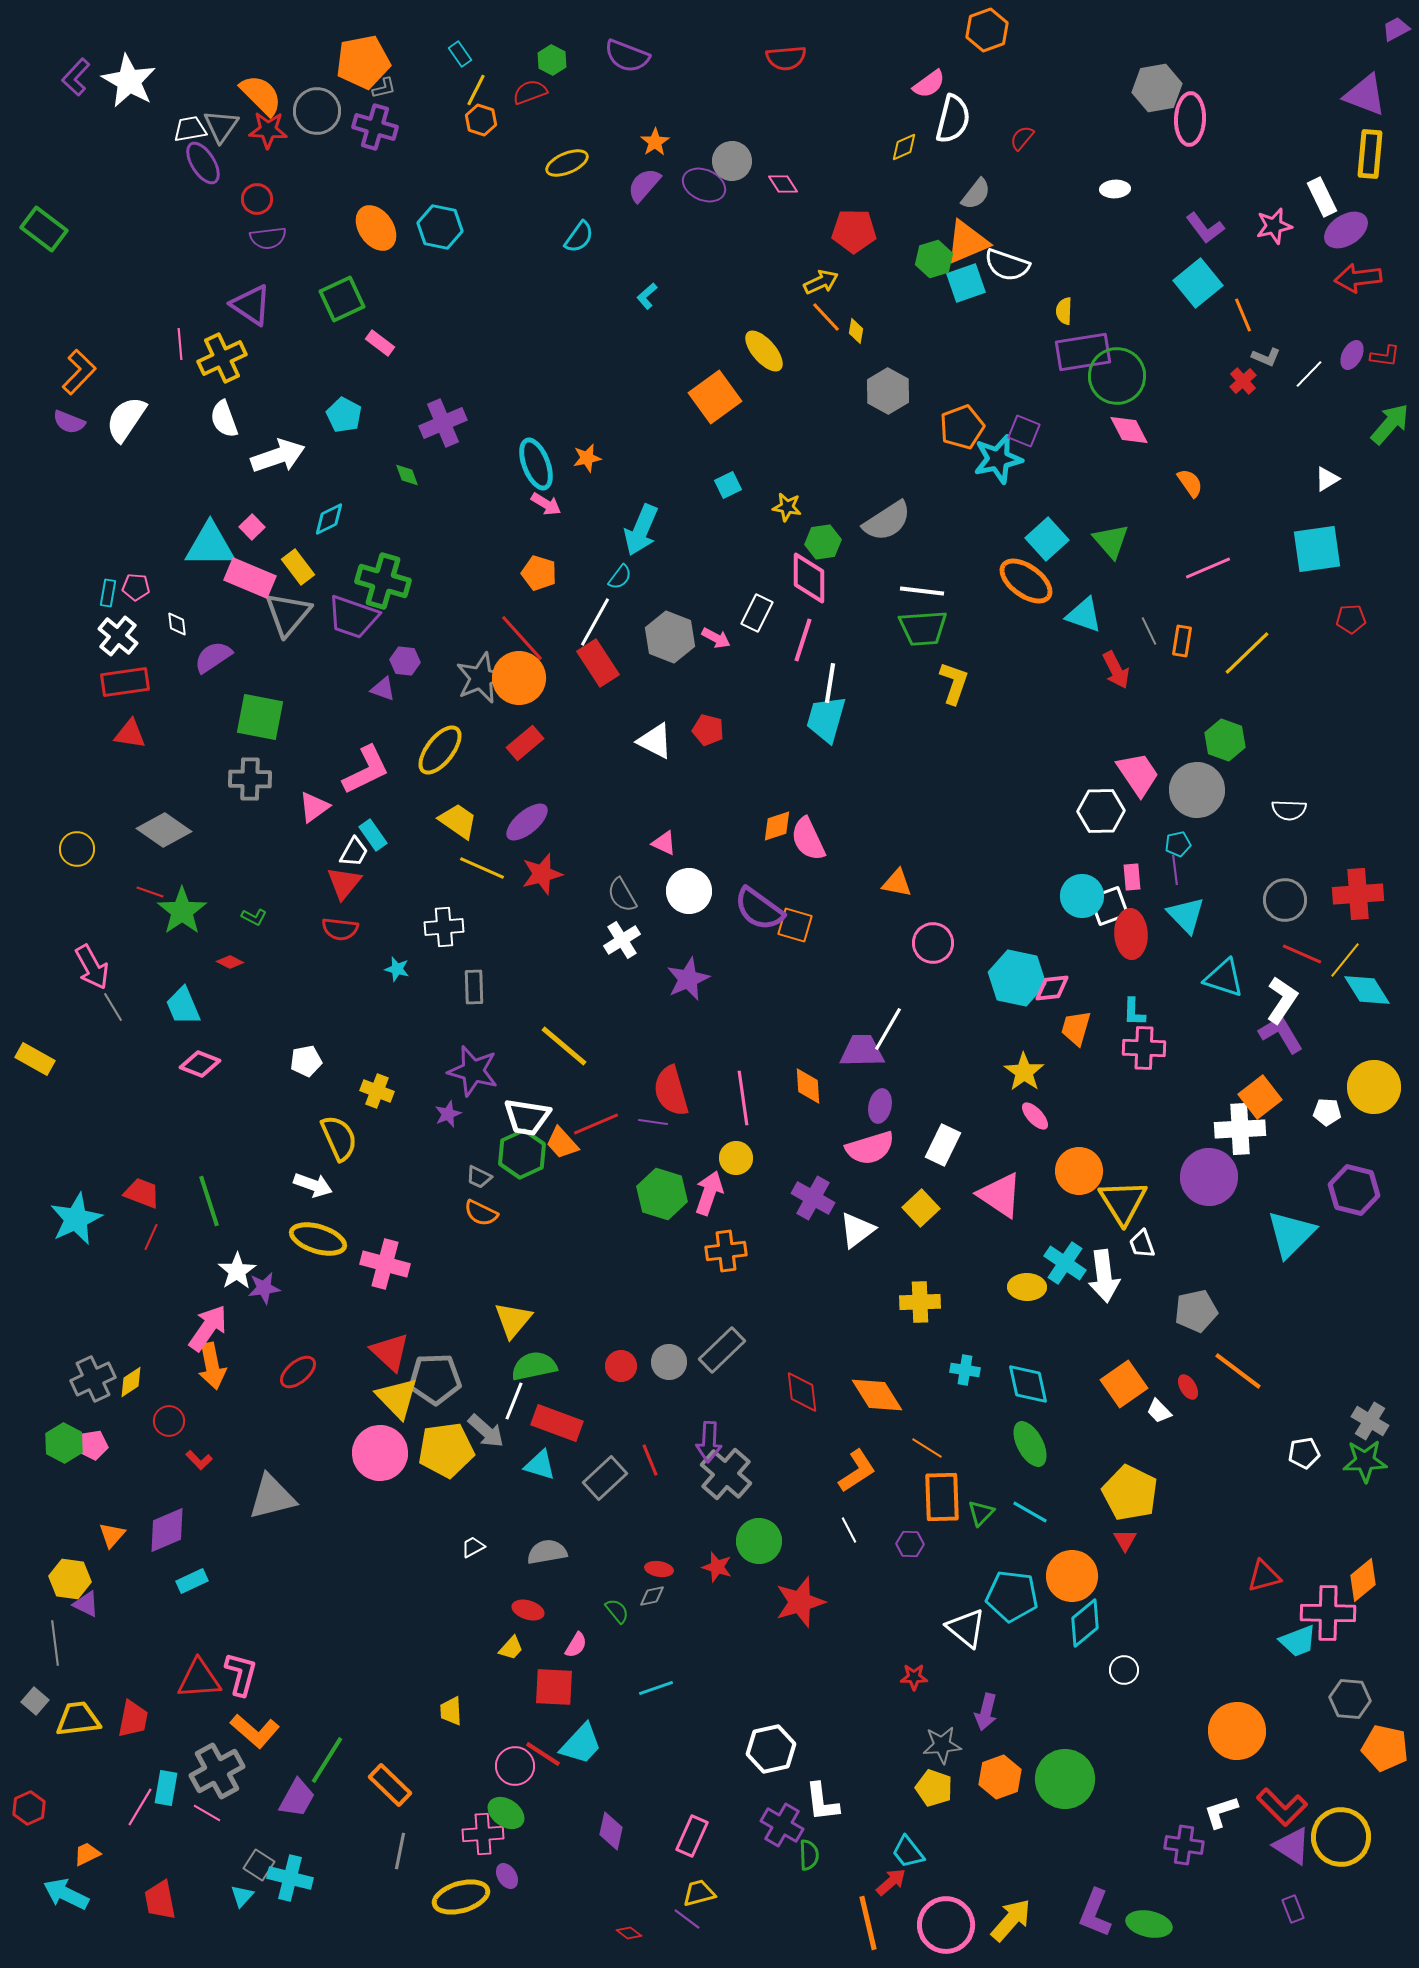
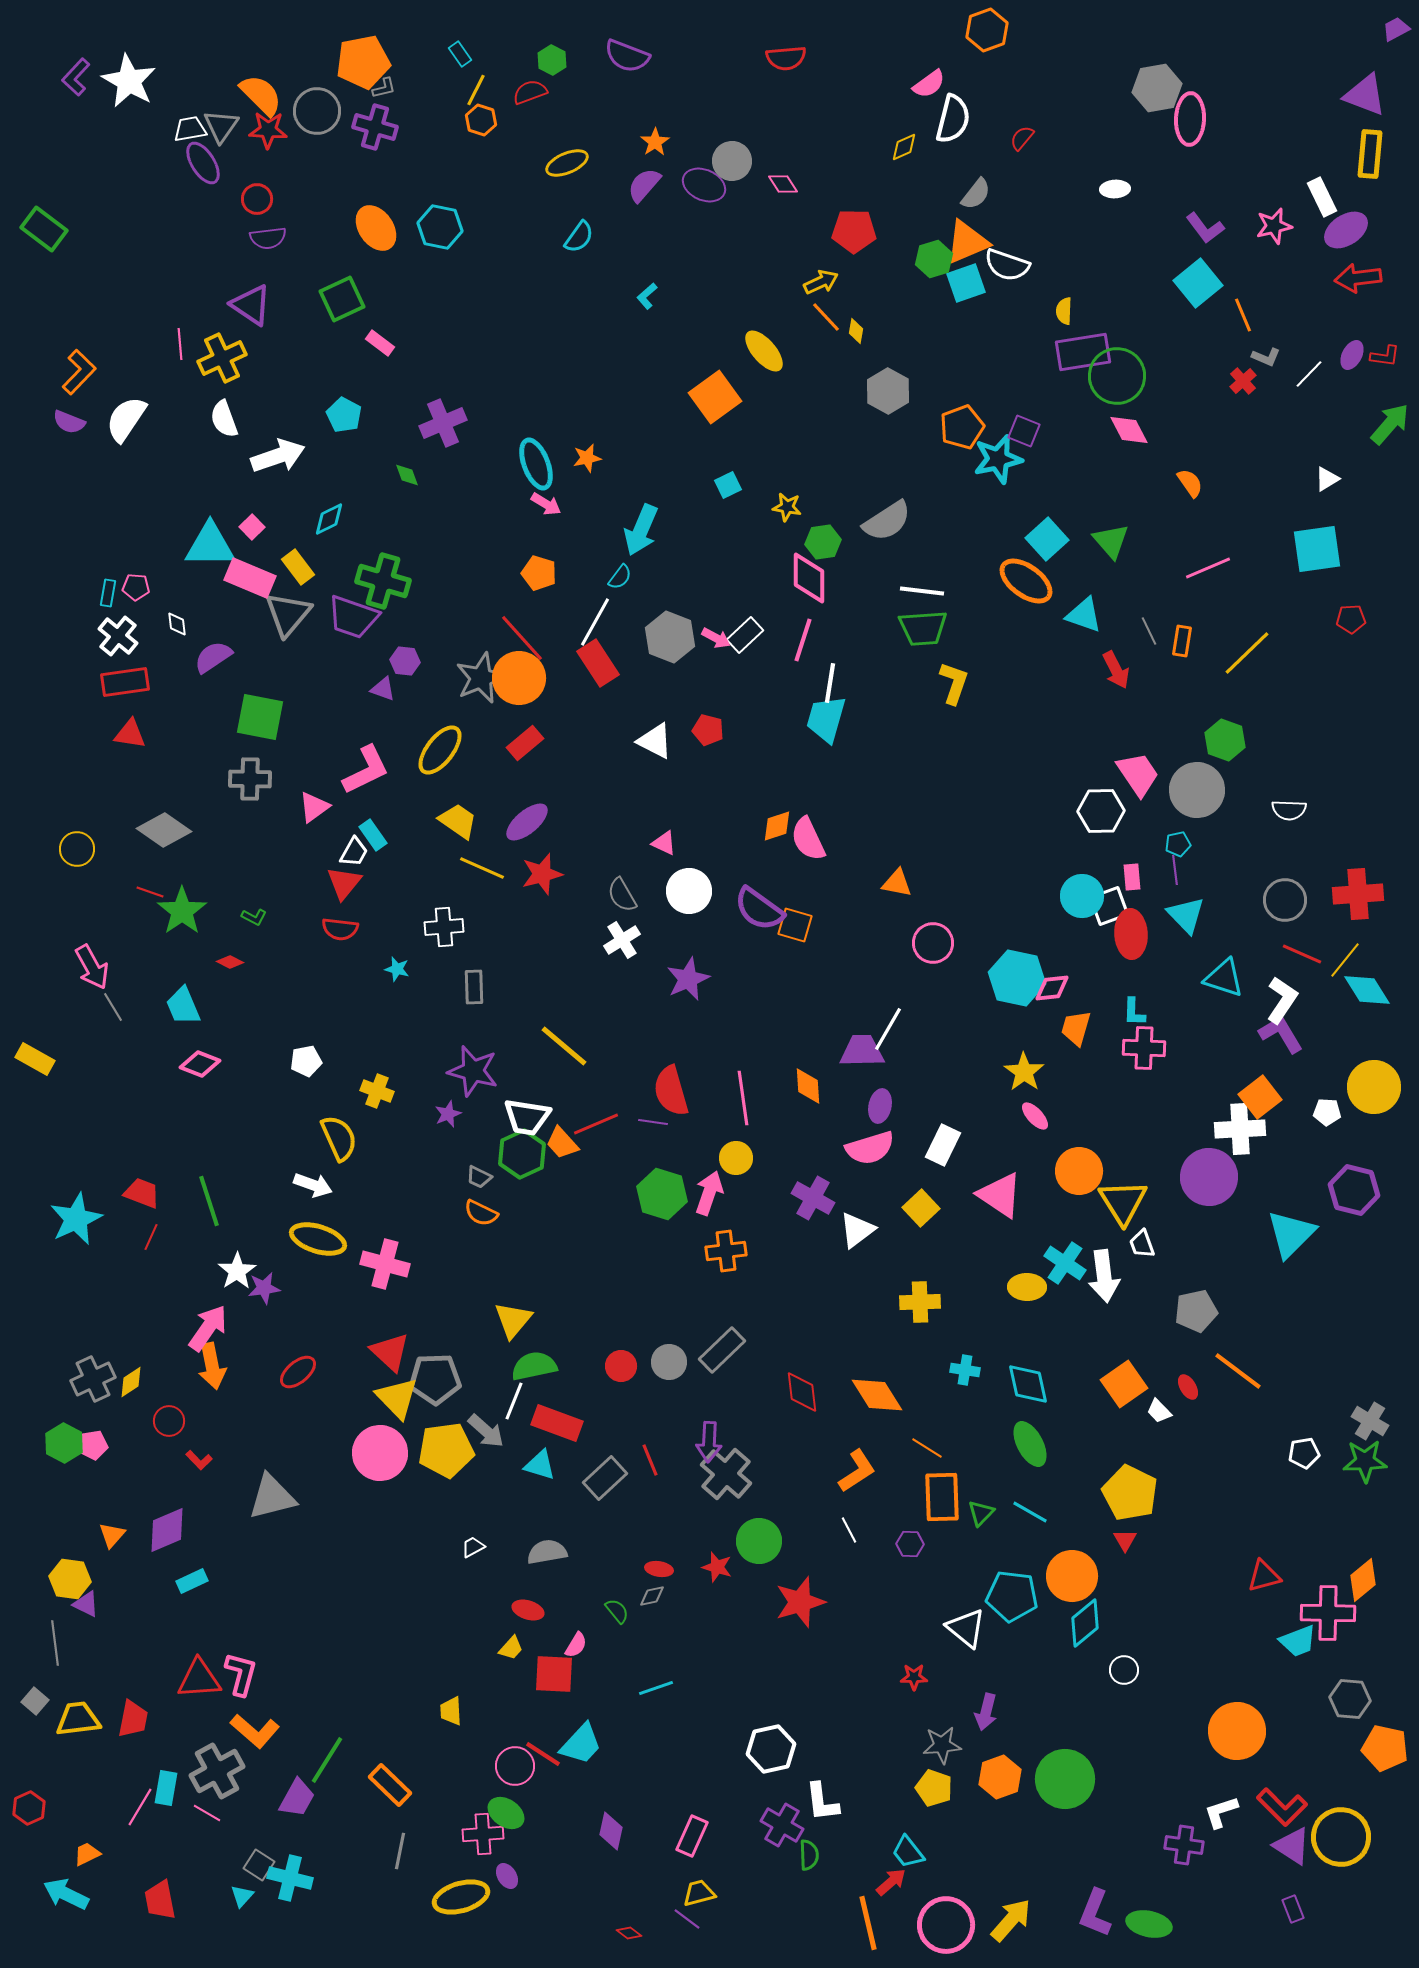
white rectangle at (757, 613): moved 12 px left, 22 px down; rotated 21 degrees clockwise
red square at (554, 1687): moved 13 px up
